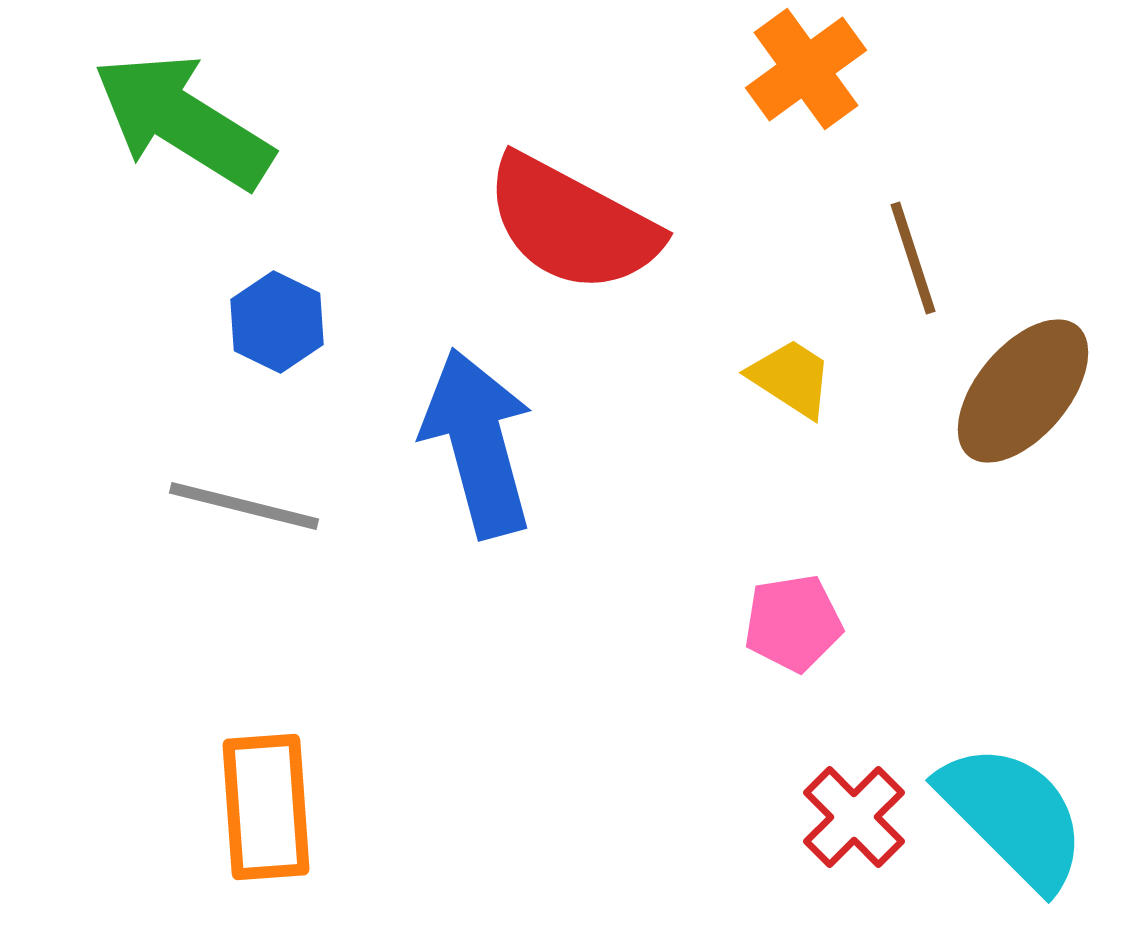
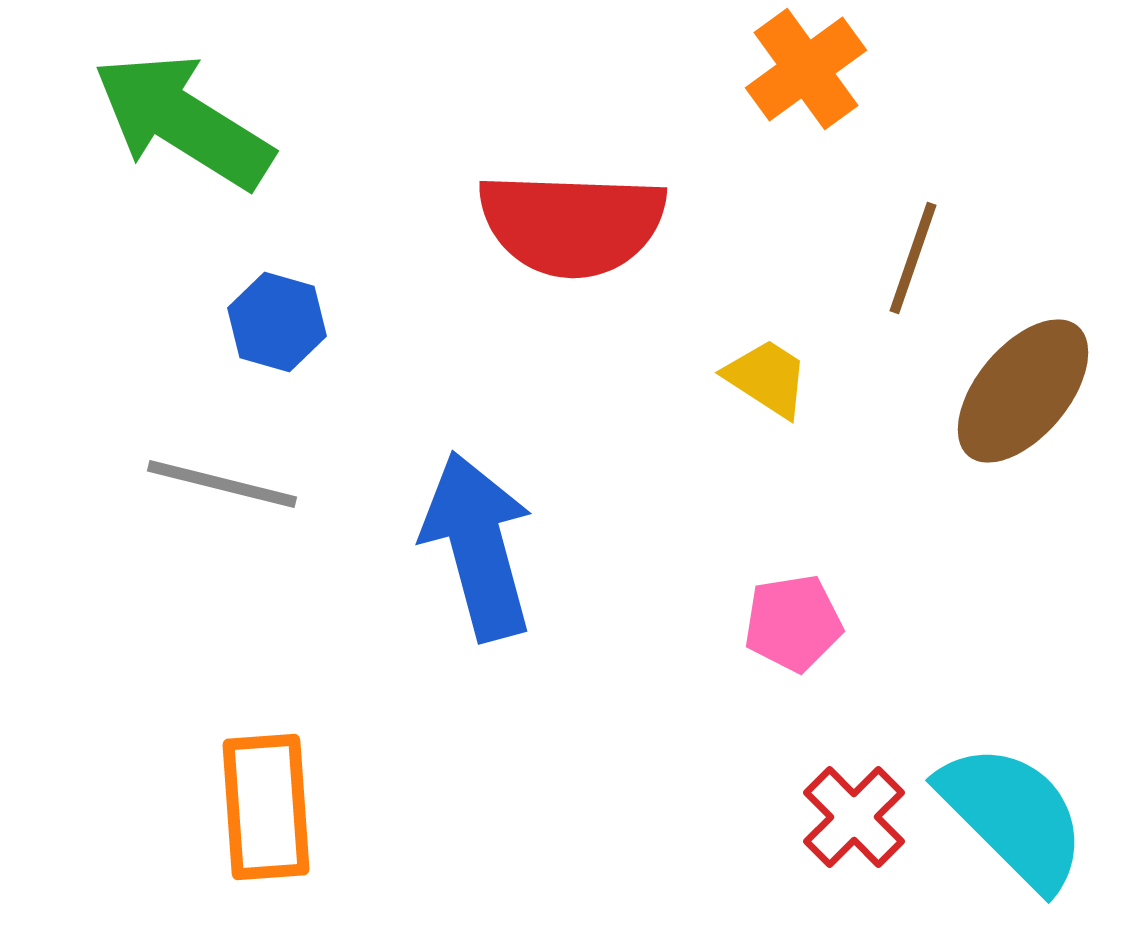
red semicircle: rotated 26 degrees counterclockwise
brown line: rotated 37 degrees clockwise
blue hexagon: rotated 10 degrees counterclockwise
yellow trapezoid: moved 24 px left
blue arrow: moved 103 px down
gray line: moved 22 px left, 22 px up
